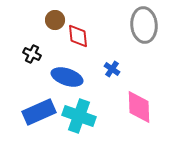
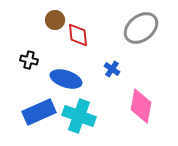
gray ellipse: moved 3 px left, 3 px down; rotated 56 degrees clockwise
red diamond: moved 1 px up
black cross: moved 3 px left, 6 px down; rotated 12 degrees counterclockwise
blue ellipse: moved 1 px left, 2 px down
pink diamond: moved 2 px right, 1 px up; rotated 12 degrees clockwise
